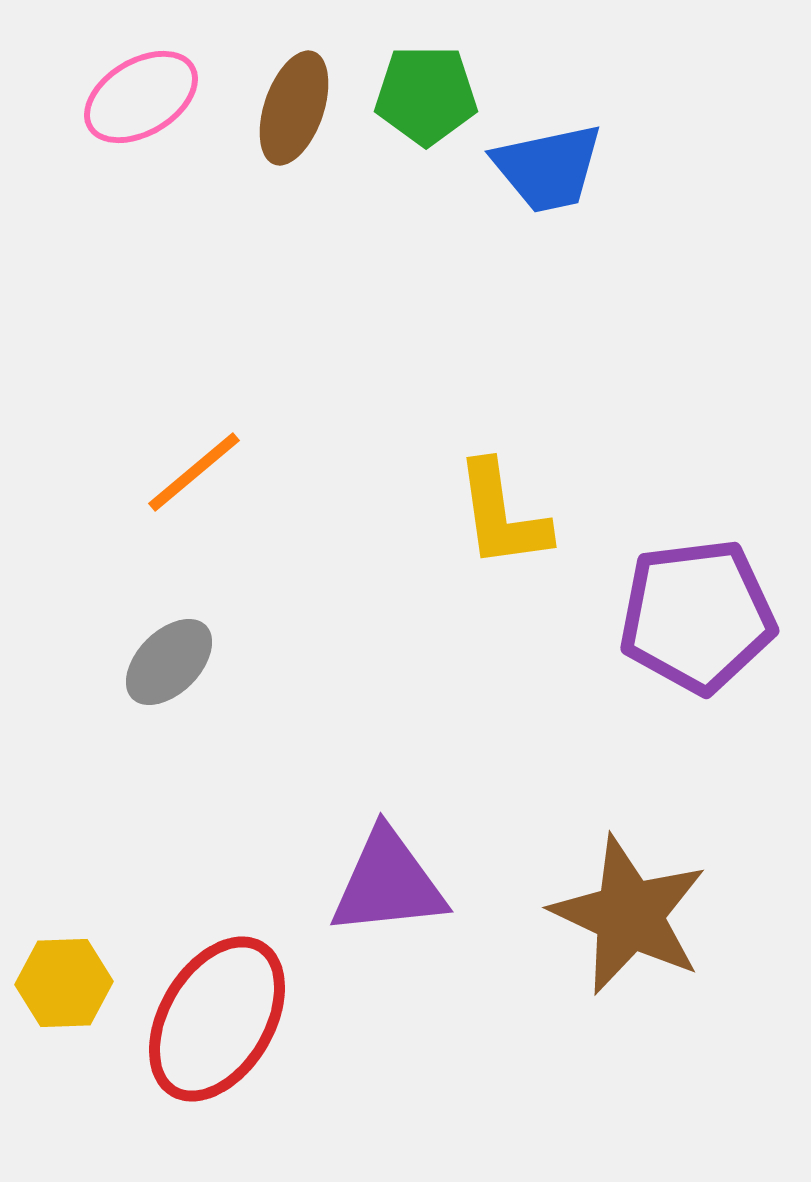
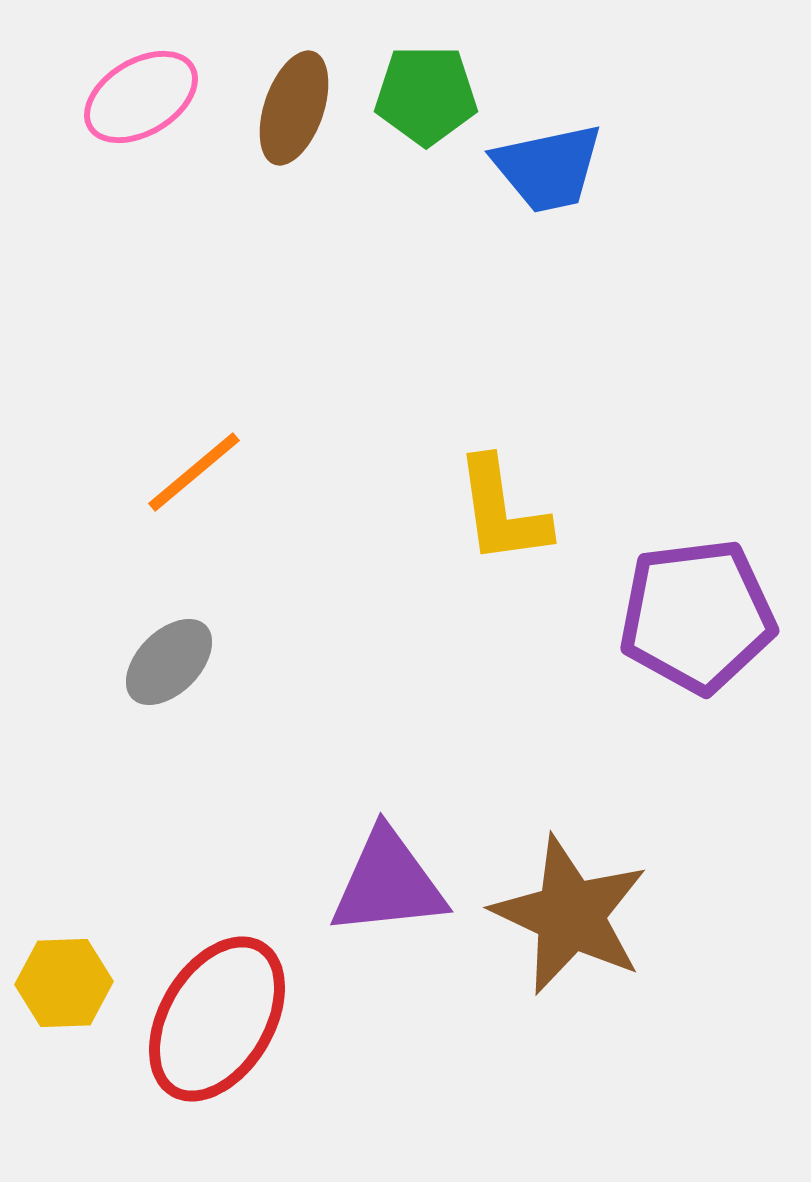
yellow L-shape: moved 4 px up
brown star: moved 59 px left
